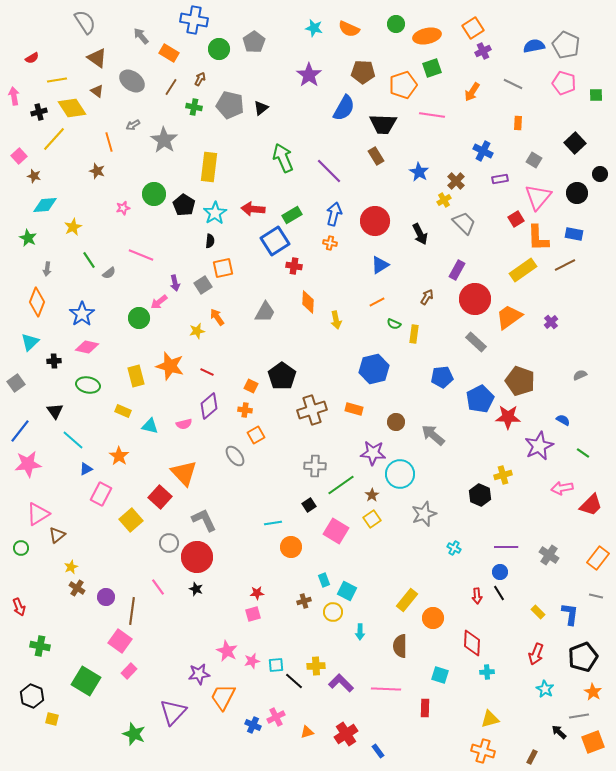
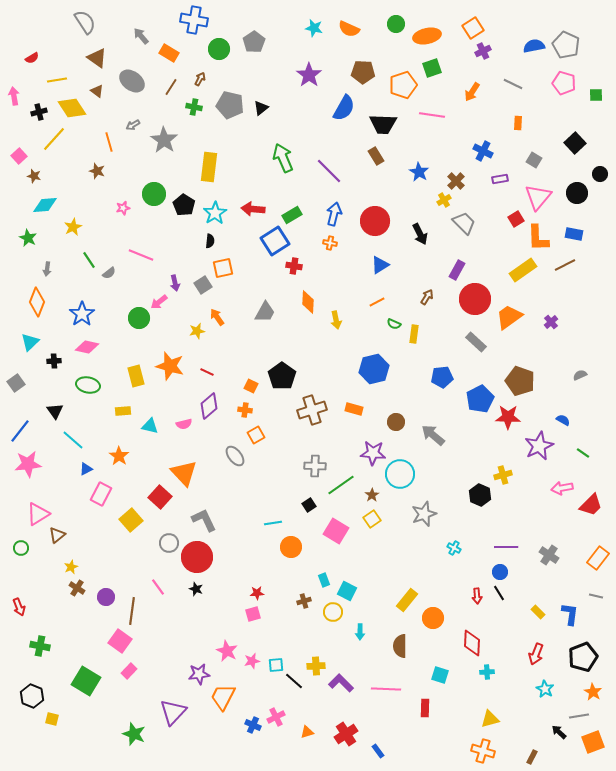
yellow rectangle at (123, 411): rotated 28 degrees counterclockwise
